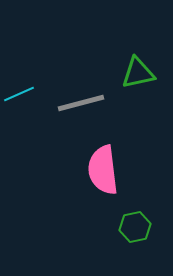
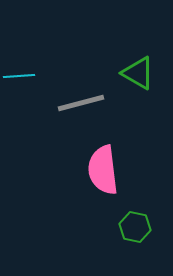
green triangle: rotated 42 degrees clockwise
cyan line: moved 18 px up; rotated 20 degrees clockwise
green hexagon: rotated 24 degrees clockwise
